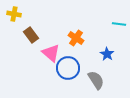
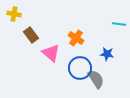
blue star: rotated 24 degrees counterclockwise
blue circle: moved 12 px right
gray semicircle: moved 1 px up
